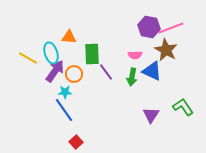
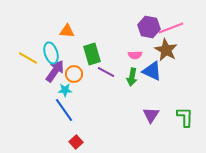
orange triangle: moved 2 px left, 6 px up
green rectangle: rotated 15 degrees counterclockwise
purple line: rotated 24 degrees counterclockwise
cyan star: moved 2 px up
green L-shape: moved 2 px right, 10 px down; rotated 35 degrees clockwise
